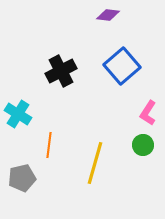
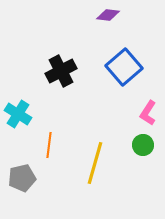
blue square: moved 2 px right, 1 px down
